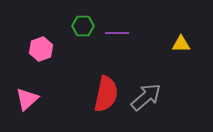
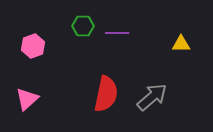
pink hexagon: moved 8 px left, 3 px up
gray arrow: moved 6 px right
